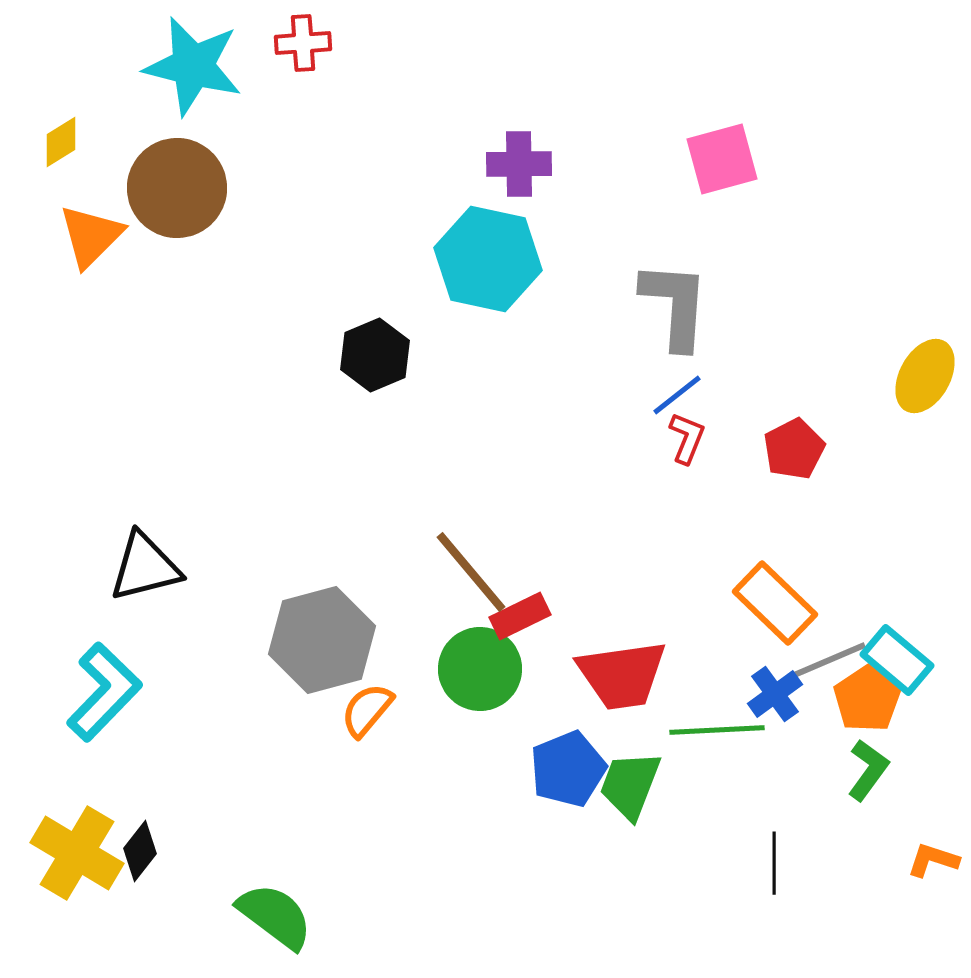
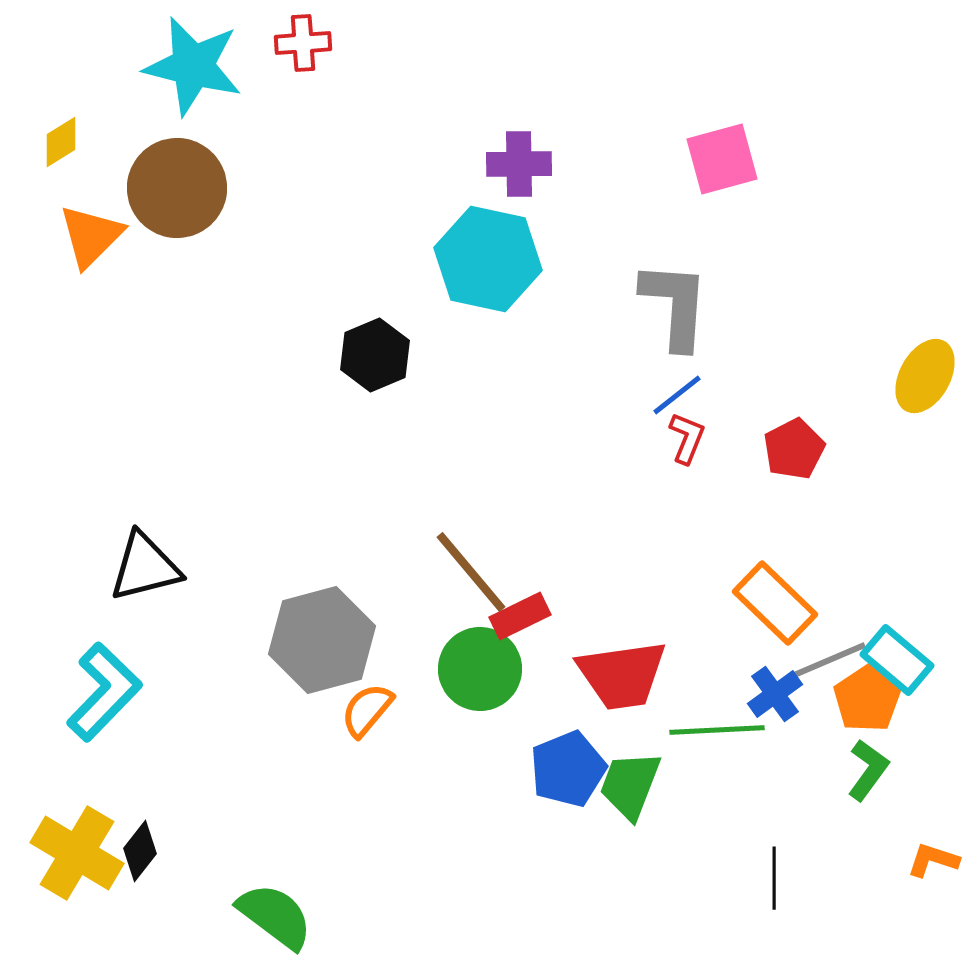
black line: moved 15 px down
